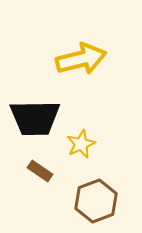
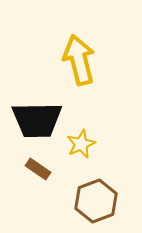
yellow arrow: moved 2 px left, 1 px down; rotated 90 degrees counterclockwise
black trapezoid: moved 2 px right, 2 px down
brown rectangle: moved 2 px left, 2 px up
